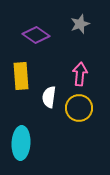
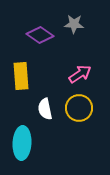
gray star: moved 6 px left; rotated 24 degrees clockwise
purple diamond: moved 4 px right
pink arrow: rotated 50 degrees clockwise
white semicircle: moved 4 px left, 12 px down; rotated 20 degrees counterclockwise
cyan ellipse: moved 1 px right
